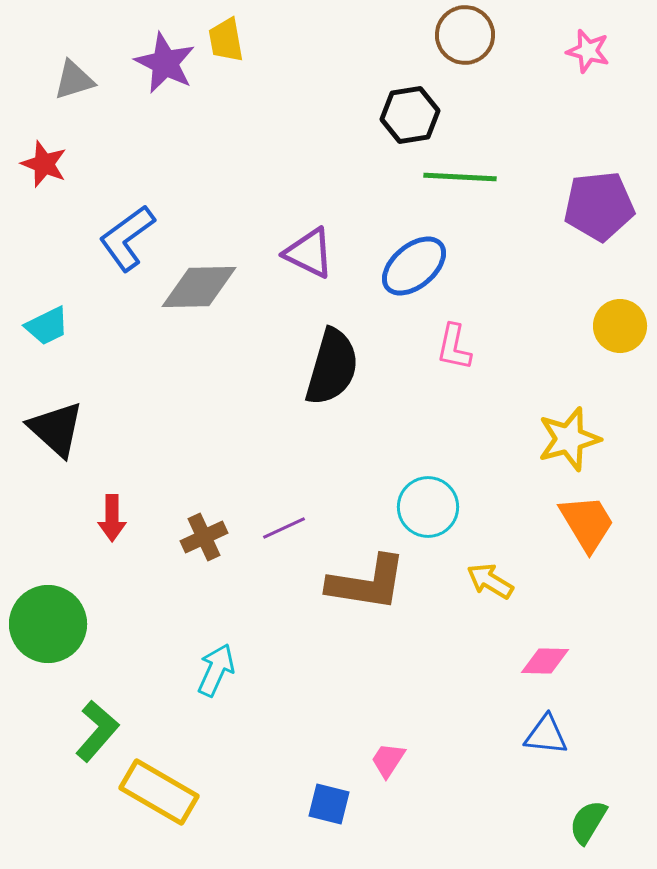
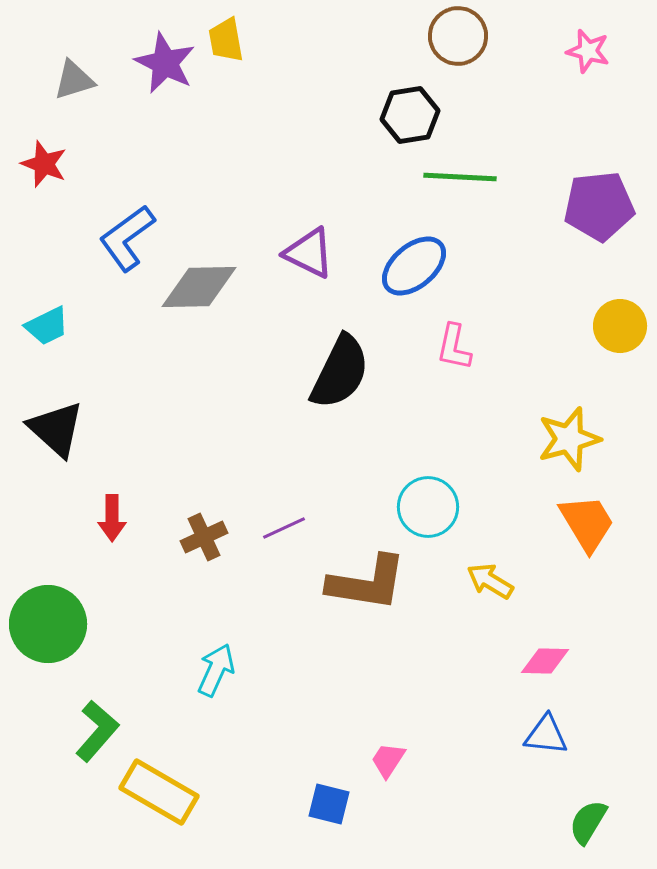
brown circle: moved 7 px left, 1 px down
black semicircle: moved 8 px right, 5 px down; rotated 10 degrees clockwise
